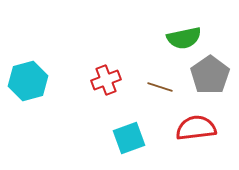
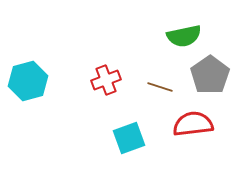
green semicircle: moved 2 px up
red semicircle: moved 3 px left, 4 px up
